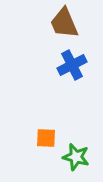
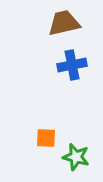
brown trapezoid: rotated 100 degrees clockwise
blue cross: rotated 16 degrees clockwise
